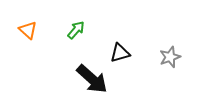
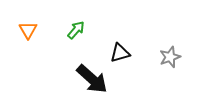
orange triangle: rotated 18 degrees clockwise
